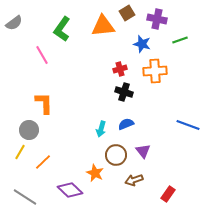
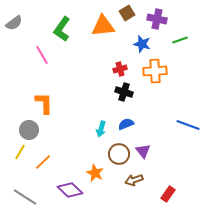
brown circle: moved 3 px right, 1 px up
